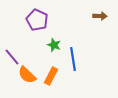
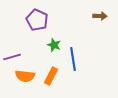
purple line: rotated 66 degrees counterclockwise
orange semicircle: moved 2 px left, 1 px down; rotated 36 degrees counterclockwise
